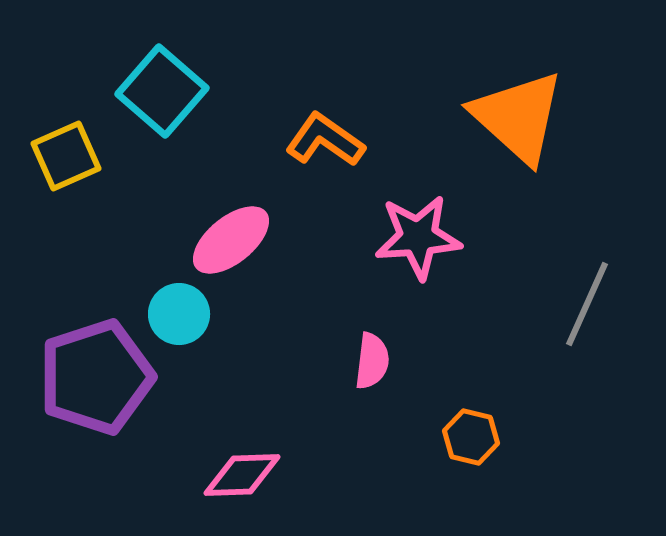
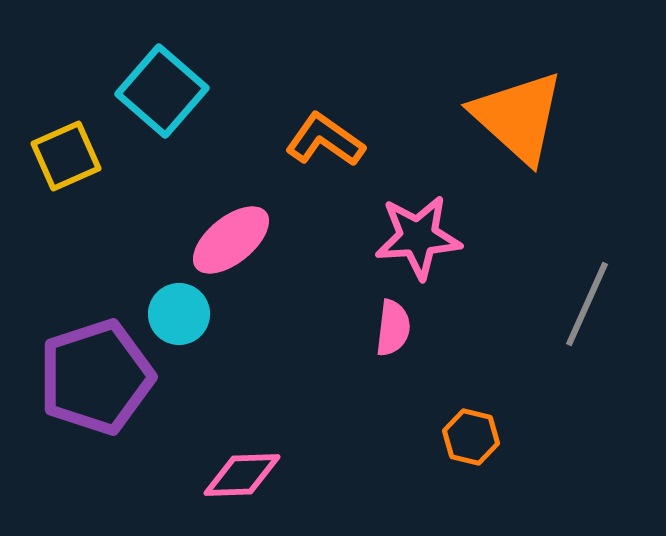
pink semicircle: moved 21 px right, 33 px up
